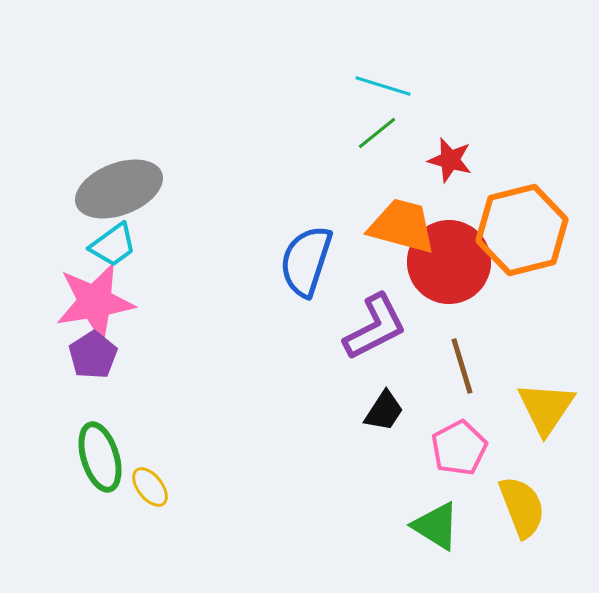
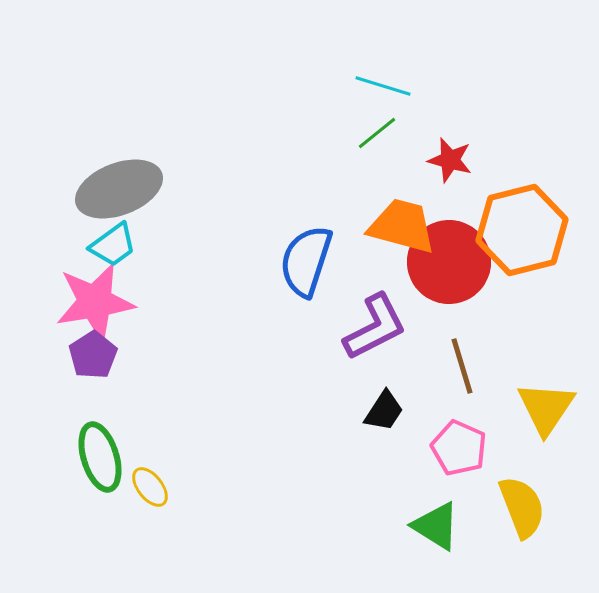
pink pentagon: rotated 20 degrees counterclockwise
